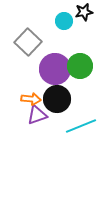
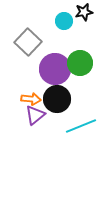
green circle: moved 3 px up
purple triangle: moved 2 px left; rotated 20 degrees counterclockwise
